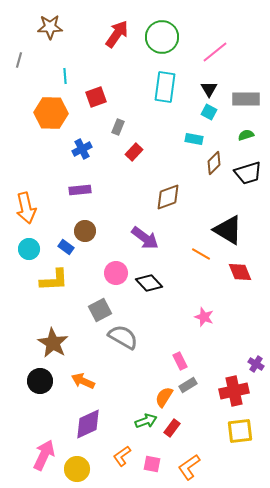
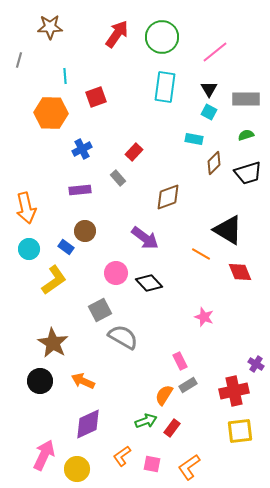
gray rectangle at (118, 127): moved 51 px down; rotated 63 degrees counterclockwise
yellow L-shape at (54, 280): rotated 32 degrees counterclockwise
orange semicircle at (164, 397): moved 2 px up
